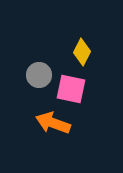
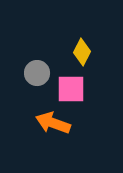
gray circle: moved 2 px left, 2 px up
pink square: rotated 12 degrees counterclockwise
